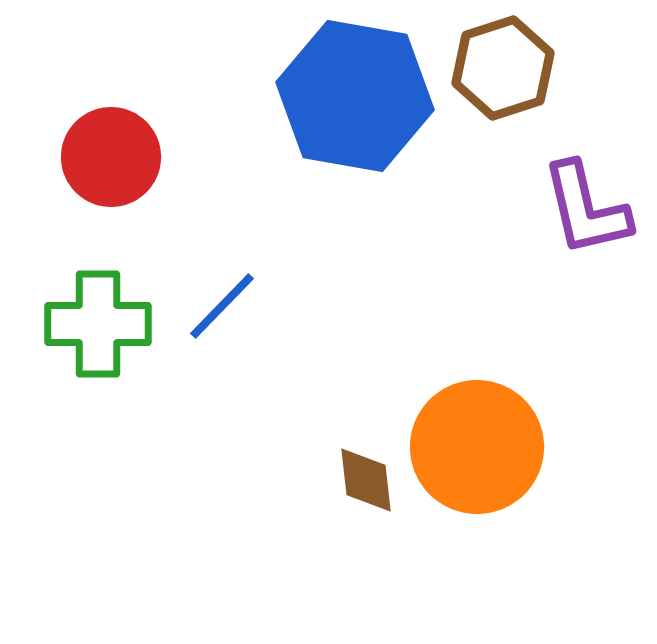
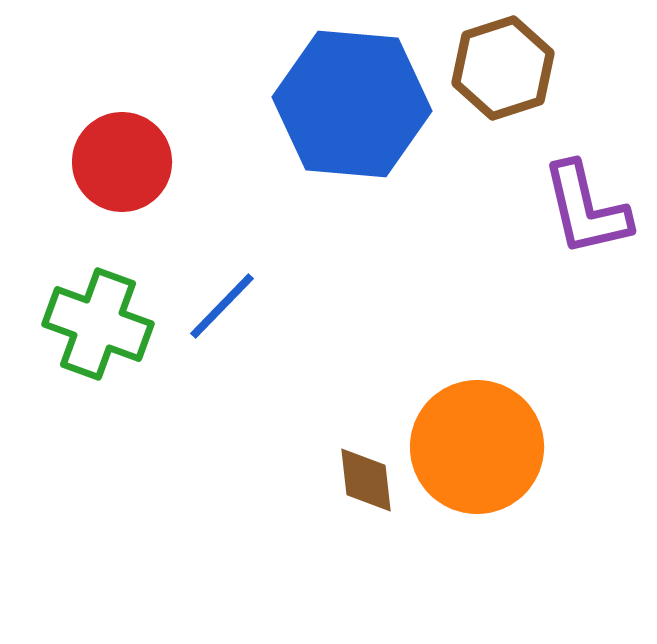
blue hexagon: moved 3 px left, 8 px down; rotated 5 degrees counterclockwise
red circle: moved 11 px right, 5 px down
green cross: rotated 20 degrees clockwise
